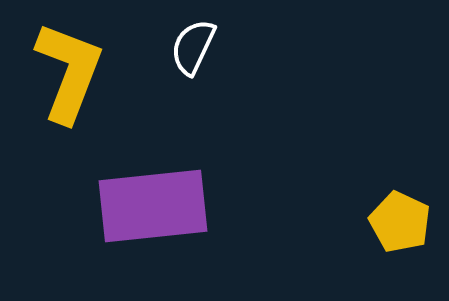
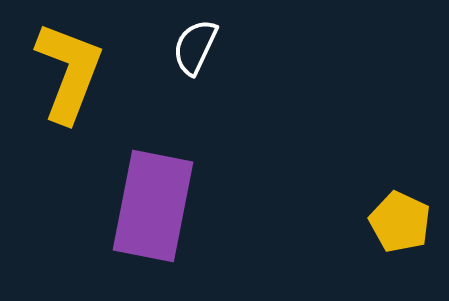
white semicircle: moved 2 px right
purple rectangle: rotated 73 degrees counterclockwise
